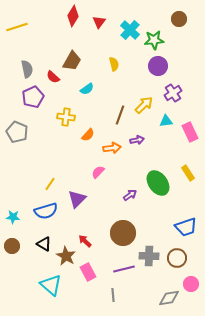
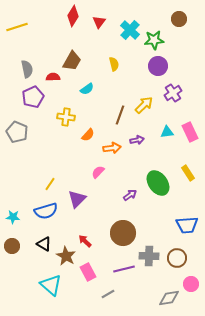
red semicircle at (53, 77): rotated 136 degrees clockwise
cyan triangle at (166, 121): moved 1 px right, 11 px down
blue trapezoid at (186, 227): moved 1 px right, 2 px up; rotated 15 degrees clockwise
gray line at (113, 295): moved 5 px left, 1 px up; rotated 64 degrees clockwise
